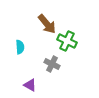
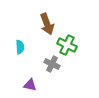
brown arrow: rotated 20 degrees clockwise
green cross: moved 4 px down
purple triangle: rotated 16 degrees counterclockwise
